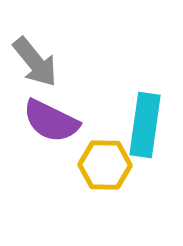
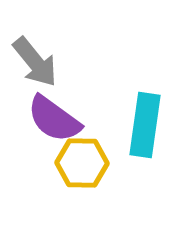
purple semicircle: moved 3 px right, 2 px up; rotated 10 degrees clockwise
yellow hexagon: moved 23 px left, 2 px up
